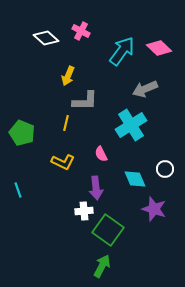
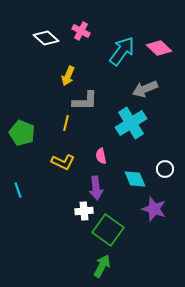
cyan cross: moved 2 px up
pink semicircle: moved 2 px down; rotated 14 degrees clockwise
